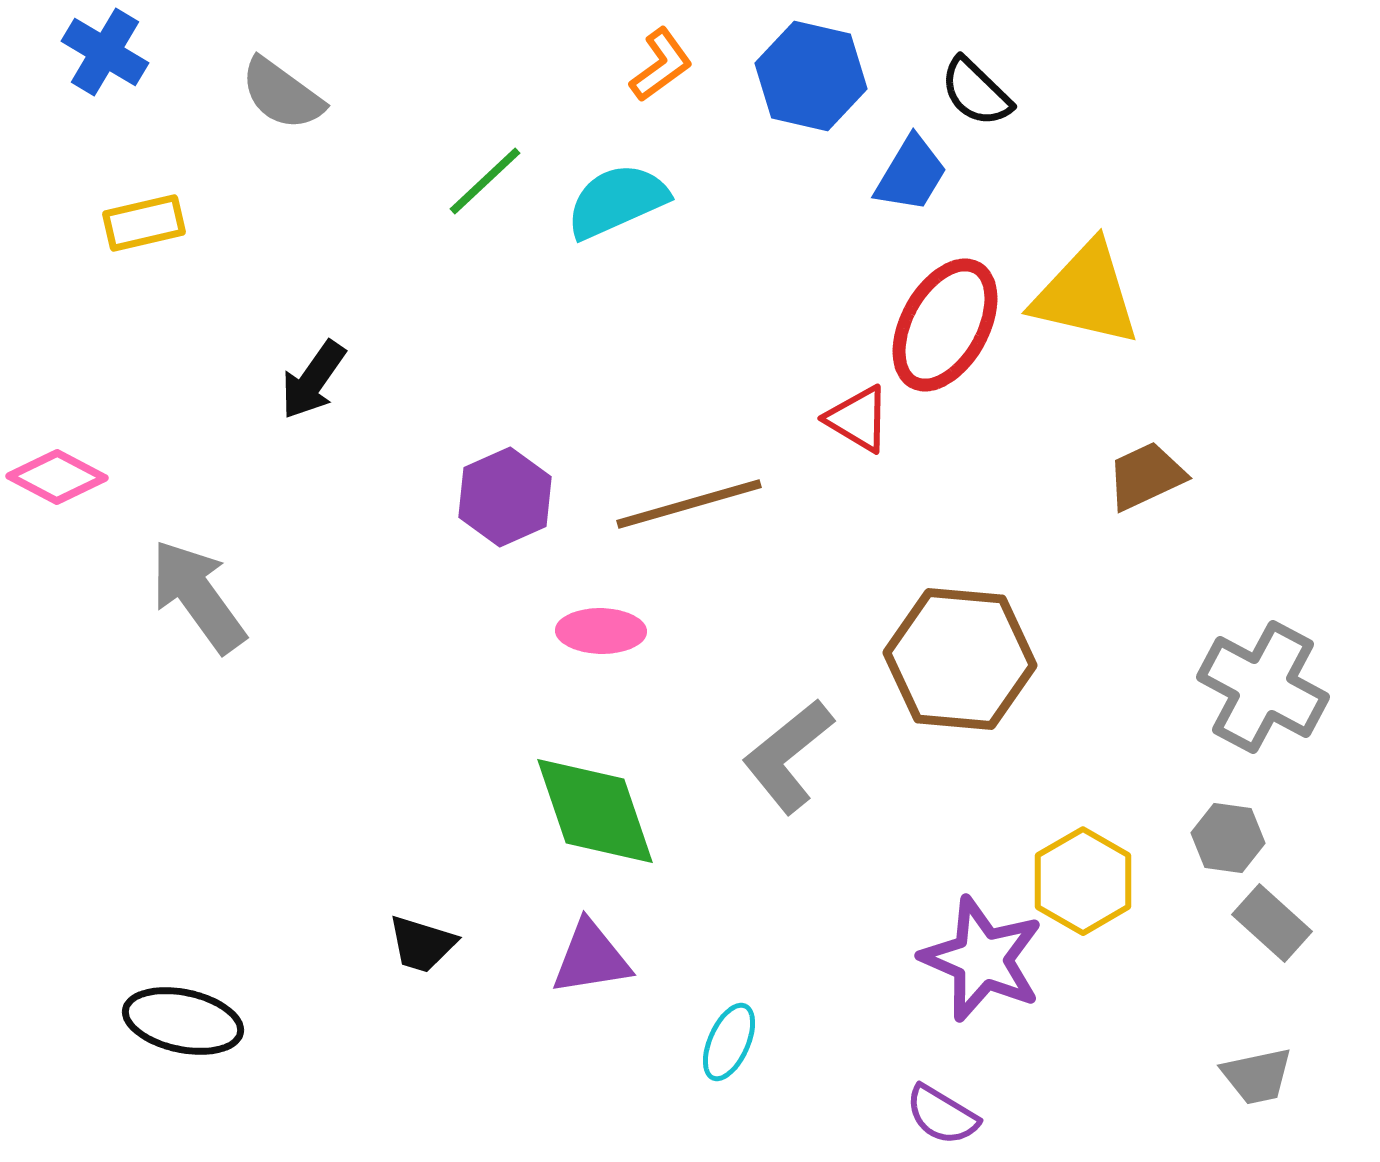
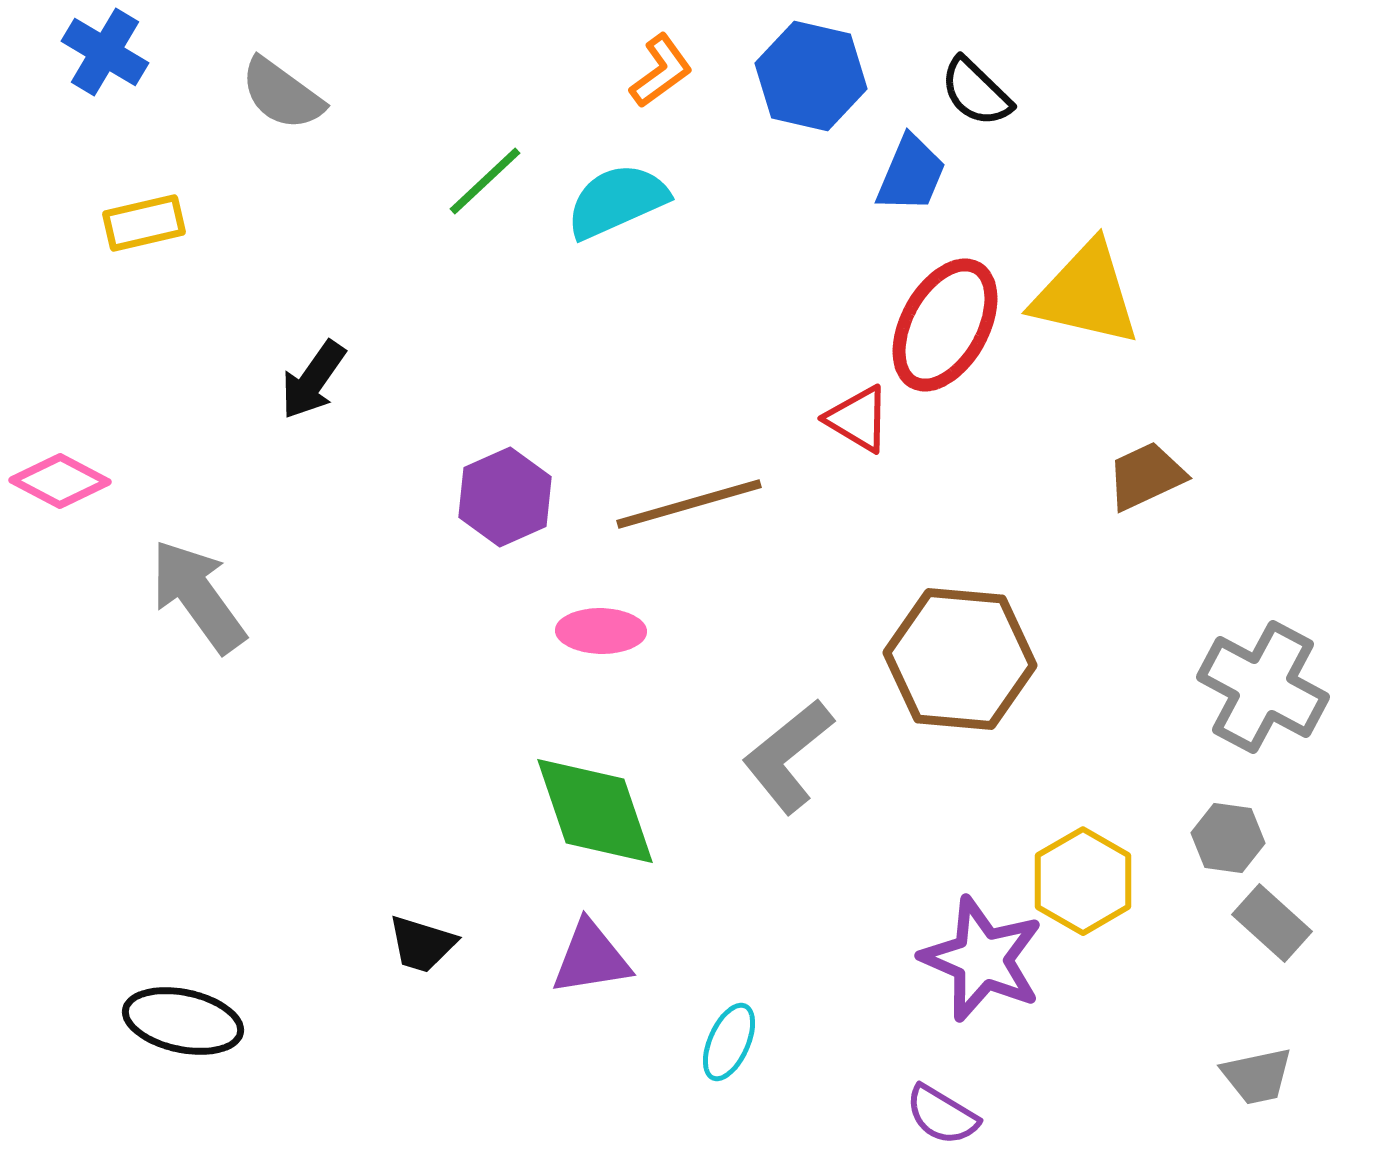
orange L-shape: moved 6 px down
blue trapezoid: rotated 8 degrees counterclockwise
pink diamond: moved 3 px right, 4 px down
